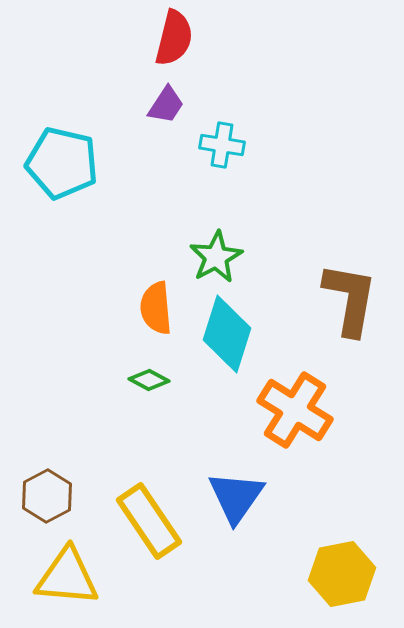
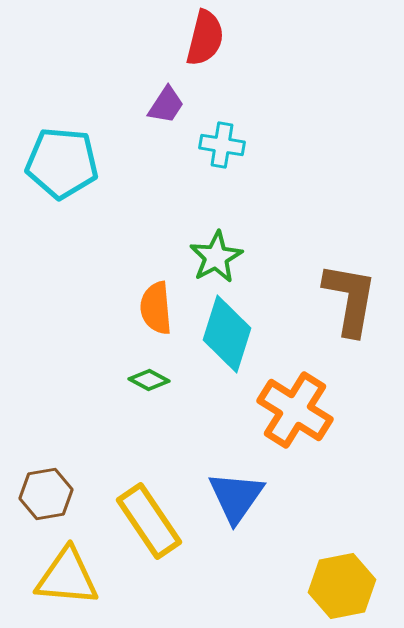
red semicircle: moved 31 px right
cyan pentagon: rotated 8 degrees counterclockwise
brown hexagon: moved 1 px left, 2 px up; rotated 18 degrees clockwise
yellow hexagon: moved 12 px down
